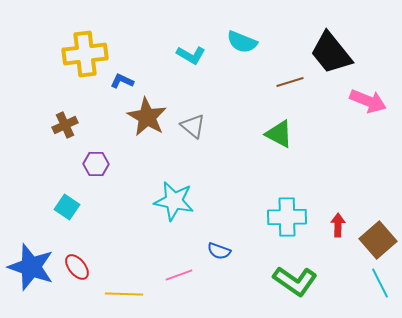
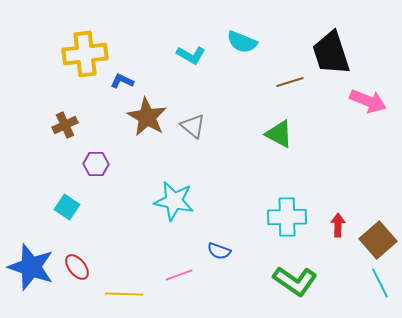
black trapezoid: rotated 21 degrees clockwise
